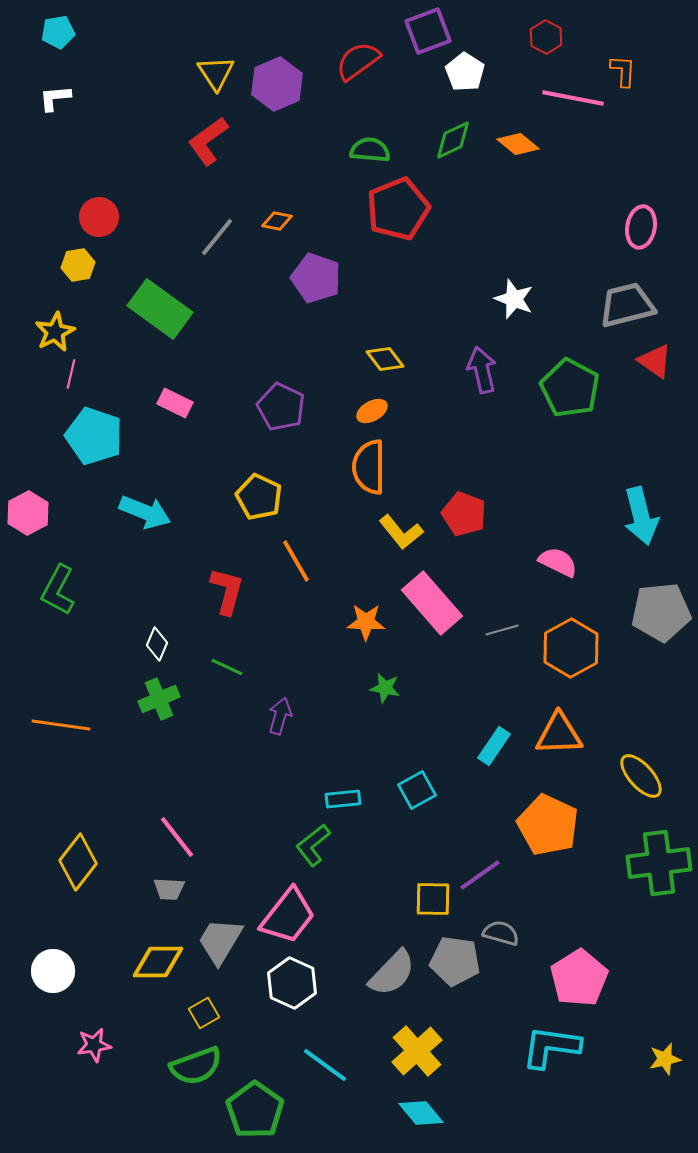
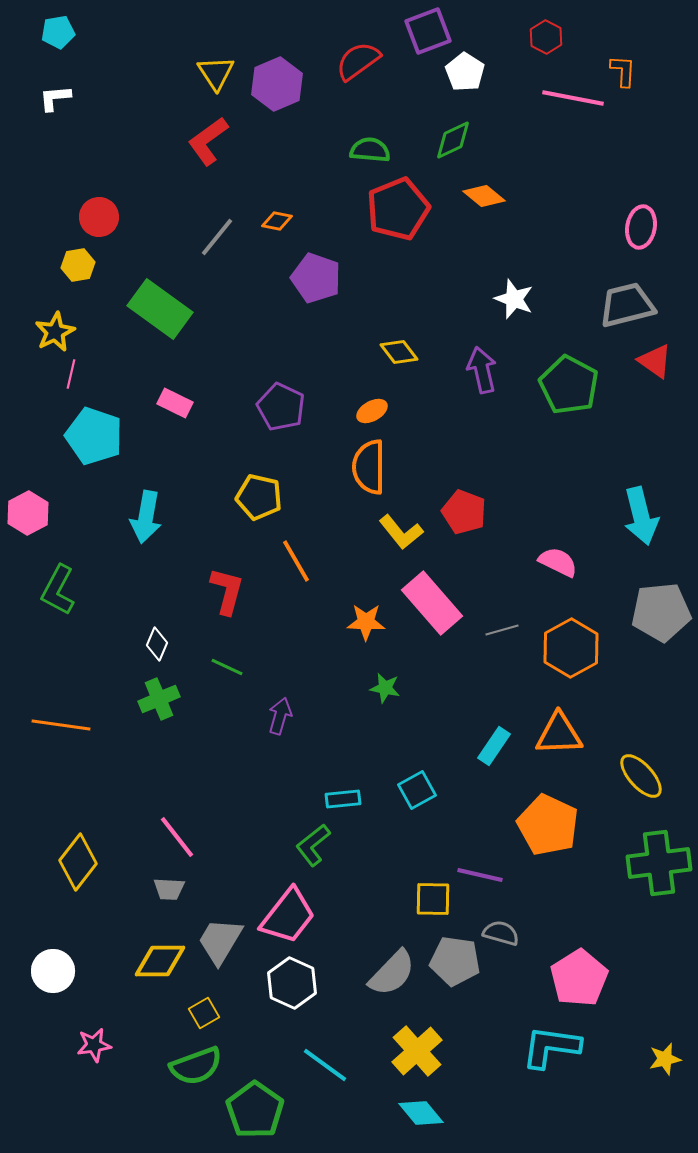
orange diamond at (518, 144): moved 34 px left, 52 px down
yellow diamond at (385, 359): moved 14 px right, 7 px up
green pentagon at (570, 388): moved 1 px left, 3 px up
yellow pentagon at (259, 497): rotated 12 degrees counterclockwise
cyan arrow at (145, 512): moved 1 px right, 5 px down; rotated 78 degrees clockwise
red pentagon at (464, 514): moved 2 px up
purple line at (480, 875): rotated 48 degrees clockwise
yellow diamond at (158, 962): moved 2 px right, 1 px up
